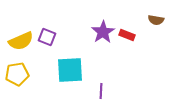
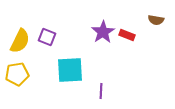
yellow semicircle: moved 1 px left; rotated 40 degrees counterclockwise
